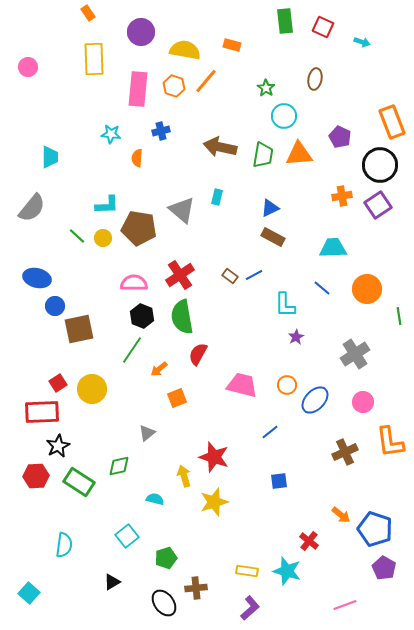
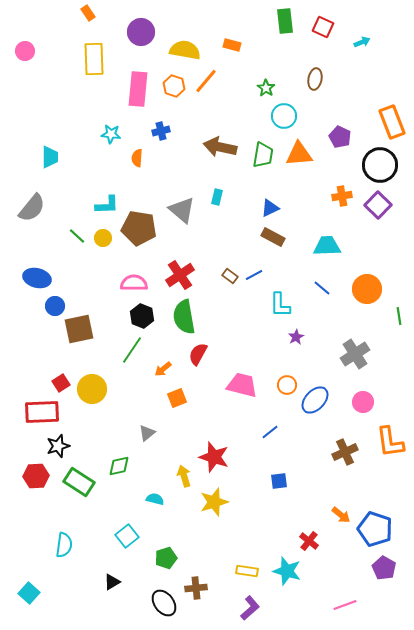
cyan arrow at (362, 42): rotated 42 degrees counterclockwise
pink circle at (28, 67): moved 3 px left, 16 px up
purple square at (378, 205): rotated 12 degrees counterclockwise
cyan trapezoid at (333, 248): moved 6 px left, 2 px up
cyan L-shape at (285, 305): moved 5 px left
green semicircle at (182, 317): moved 2 px right
orange arrow at (159, 369): moved 4 px right
red square at (58, 383): moved 3 px right
black star at (58, 446): rotated 10 degrees clockwise
